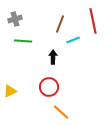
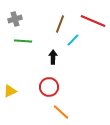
red line: rotated 55 degrees counterclockwise
cyan line: rotated 24 degrees counterclockwise
